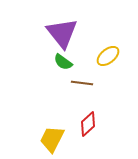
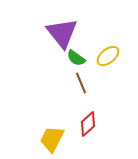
green semicircle: moved 13 px right, 4 px up
brown line: moved 1 px left; rotated 60 degrees clockwise
